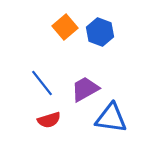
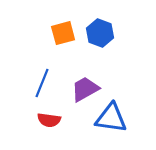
orange square: moved 2 px left, 6 px down; rotated 25 degrees clockwise
blue hexagon: moved 1 px down
blue line: rotated 60 degrees clockwise
red semicircle: rotated 25 degrees clockwise
